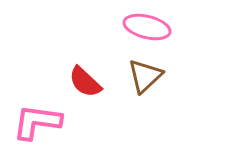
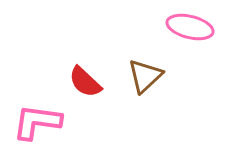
pink ellipse: moved 43 px right
